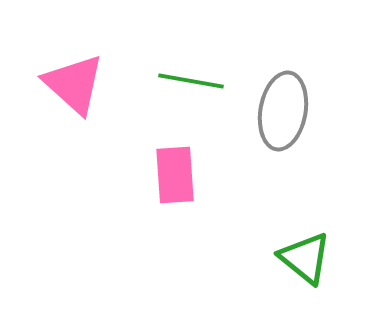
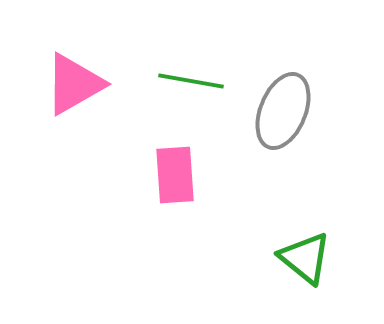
pink triangle: rotated 48 degrees clockwise
gray ellipse: rotated 12 degrees clockwise
